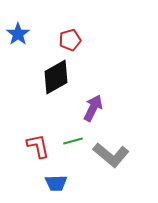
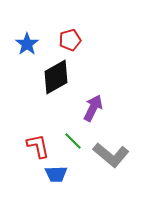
blue star: moved 9 px right, 10 px down
green line: rotated 60 degrees clockwise
blue trapezoid: moved 9 px up
